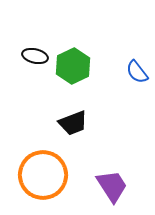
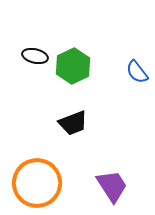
orange circle: moved 6 px left, 8 px down
